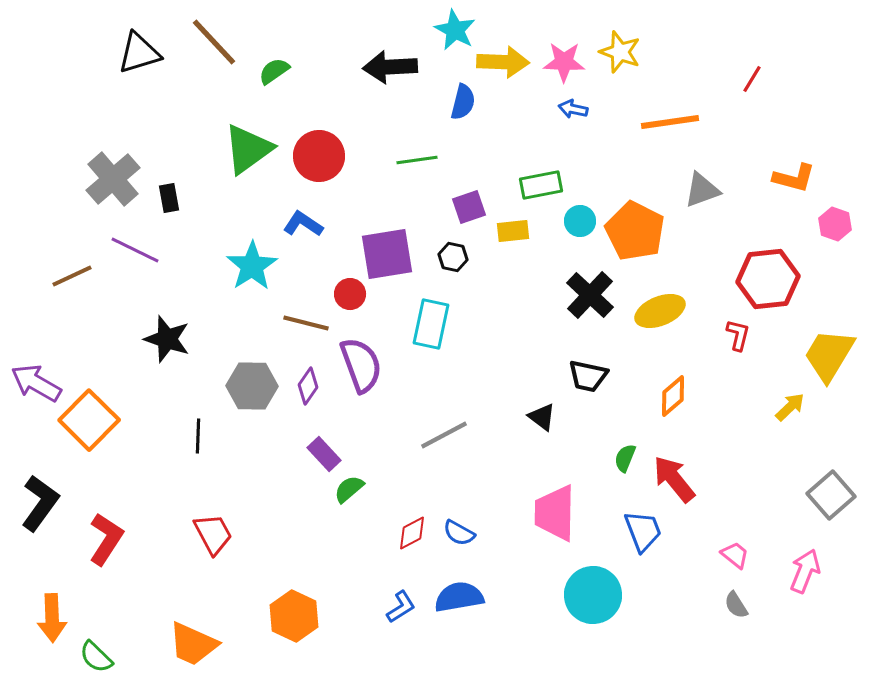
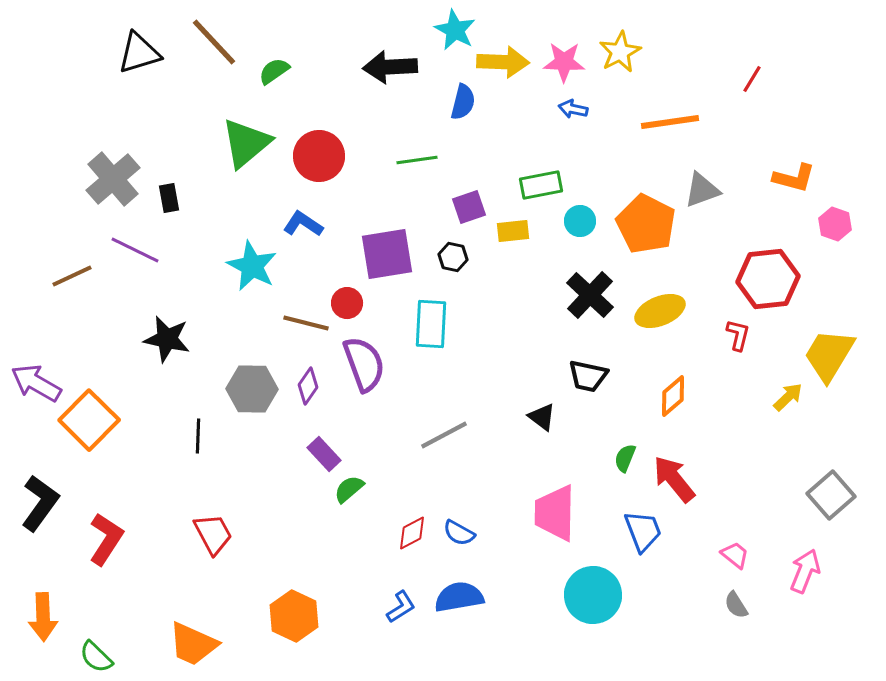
yellow star at (620, 52): rotated 24 degrees clockwise
green triangle at (248, 149): moved 2 px left, 6 px up; rotated 4 degrees counterclockwise
orange pentagon at (635, 231): moved 11 px right, 7 px up
cyan star at (252, 266): rotated 12 degrees counterclockwise
red circle at (350, 294): moved 3 px left, 9 px down
cyan rectangle at (431, 324): rotated 9 degrees counterclockwise
black star at (167, 339): rotated 6 degrees counterclockwise
purple semicircle at (361, 365): moved 3 px right, 1 px up
gray hexagon at (252, 386): moved 3 px down
yellow arrow at (790, 407): moved 2 px left, 10 px up
orange arrow at (52, 618): moved 9 px left, 1 px up
